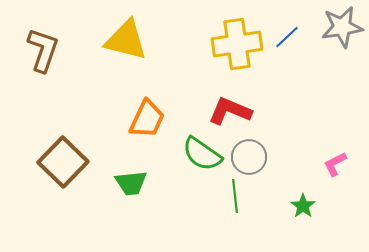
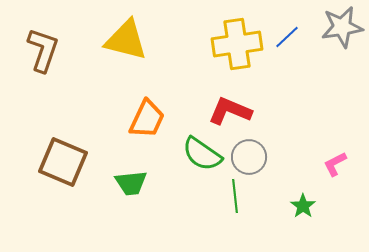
brown square: rotated 21 degrees counterclockwise
